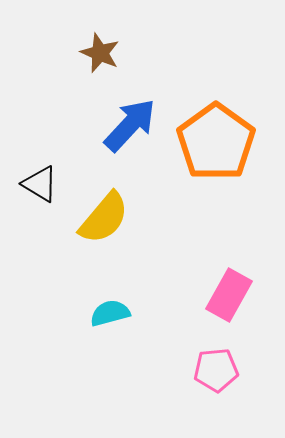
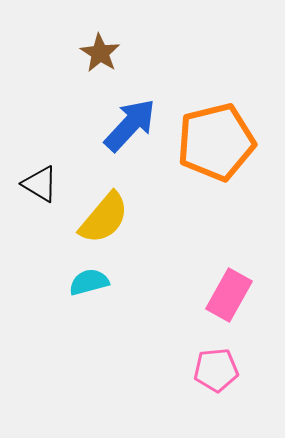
brown star: rotated 9 degrees clockwise
orange pentagon: rotated 22 degrees clockwise
cyan semicircle: moved 21 px left, 31 px up
